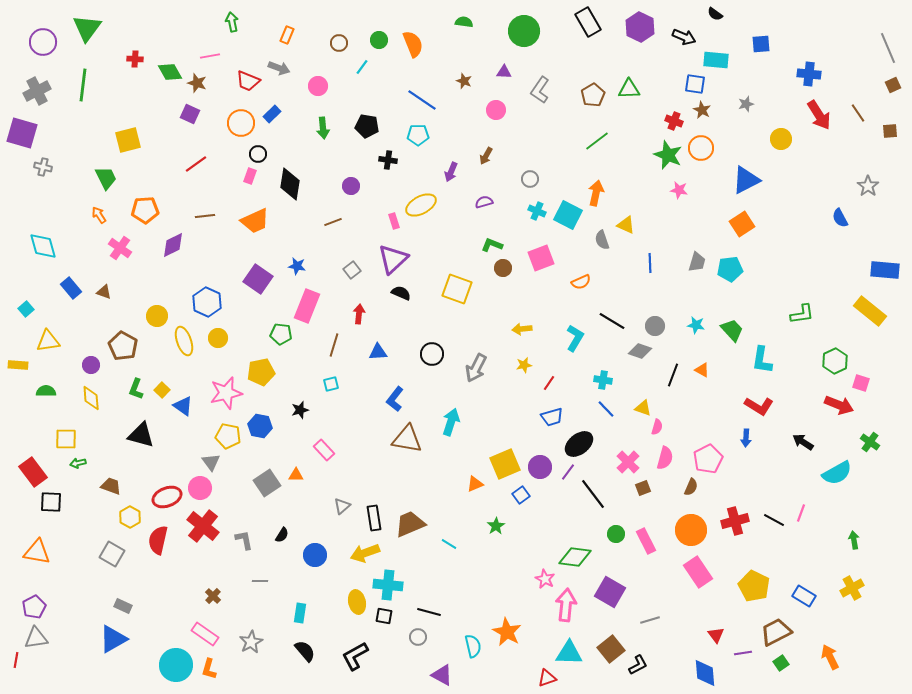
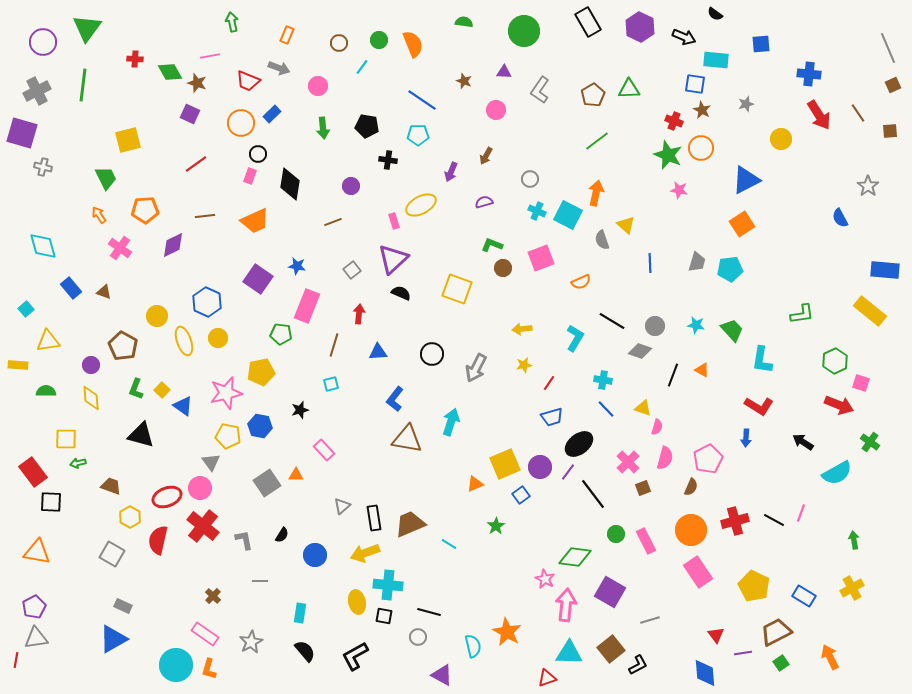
yellow triangle at (626, 225): rotated 18 degrees clockwise
